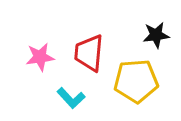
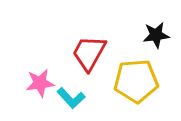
red trapezoid: rotated 24 degrees clockwise
pink star: moved 26 px down
